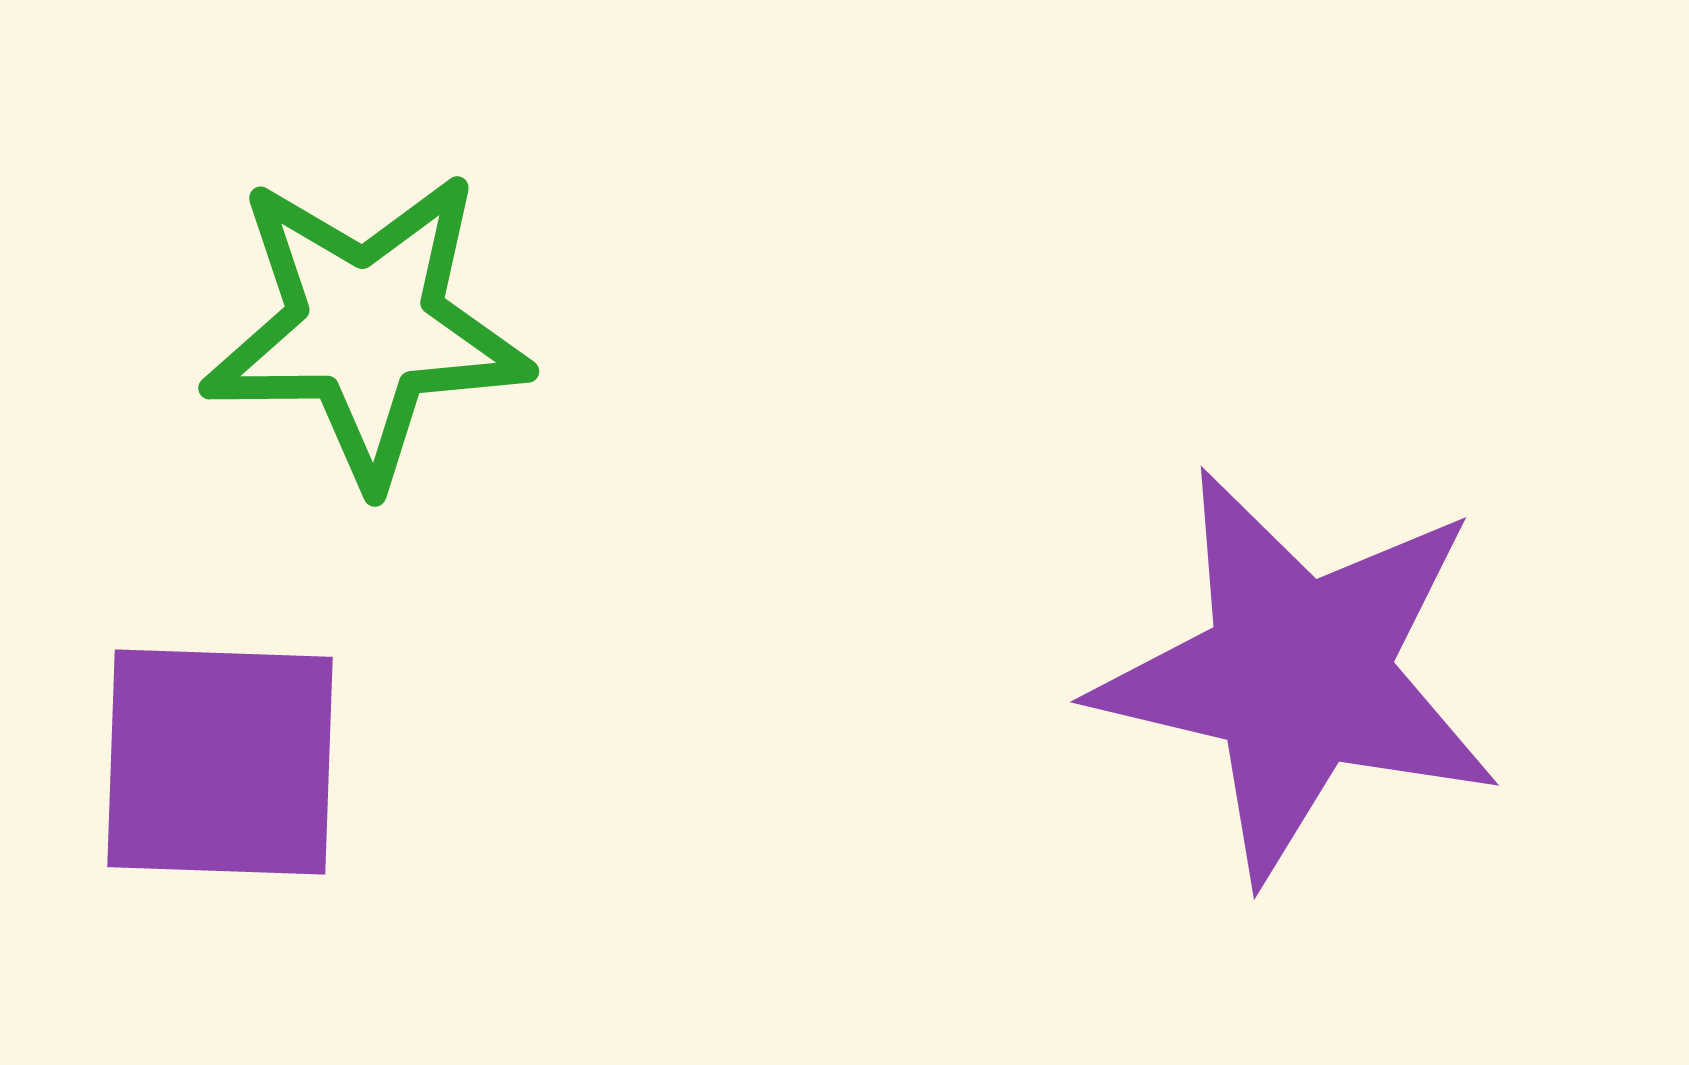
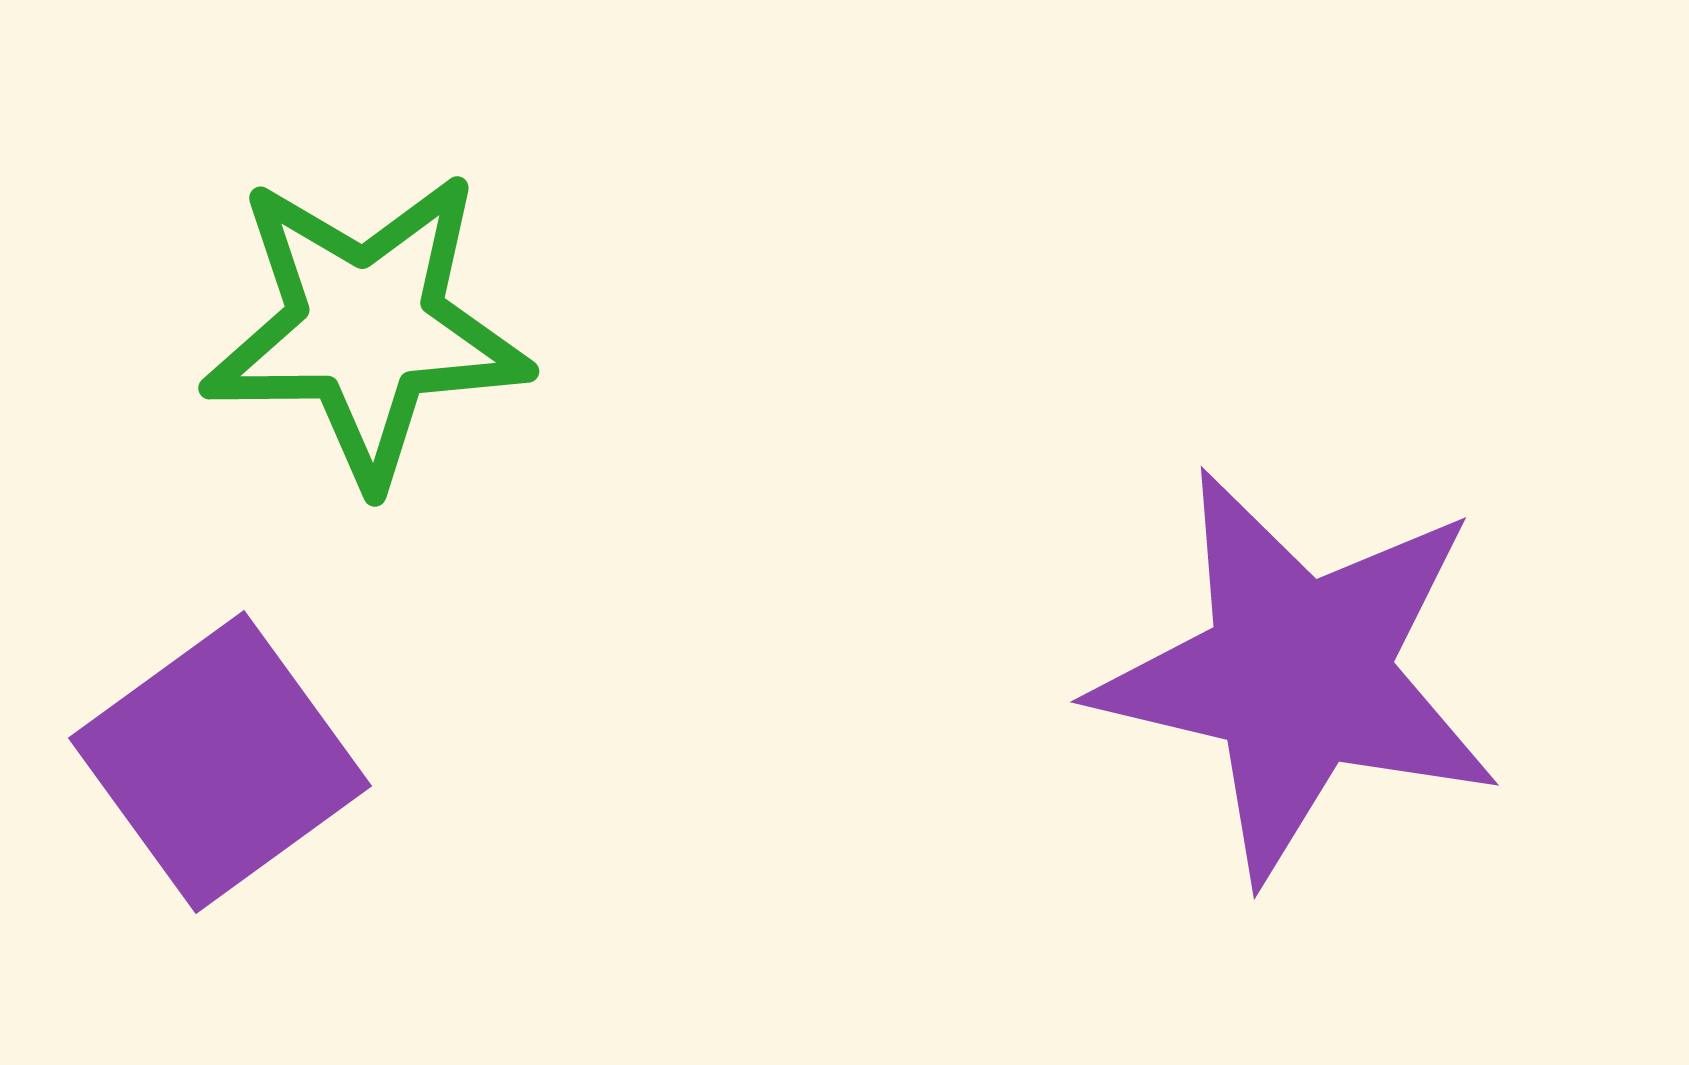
purple square: rotated 38 degrees counterclockwise
